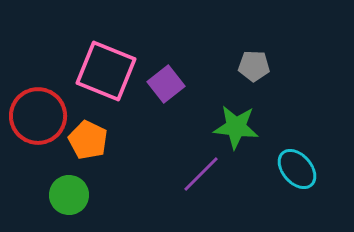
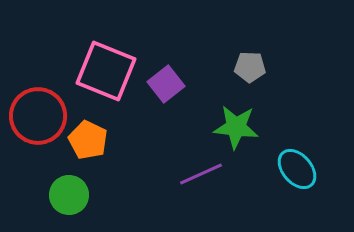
gray pentagon: moved 4 px left, 1 px down
purple line: rotated 21 degrees clockwise
